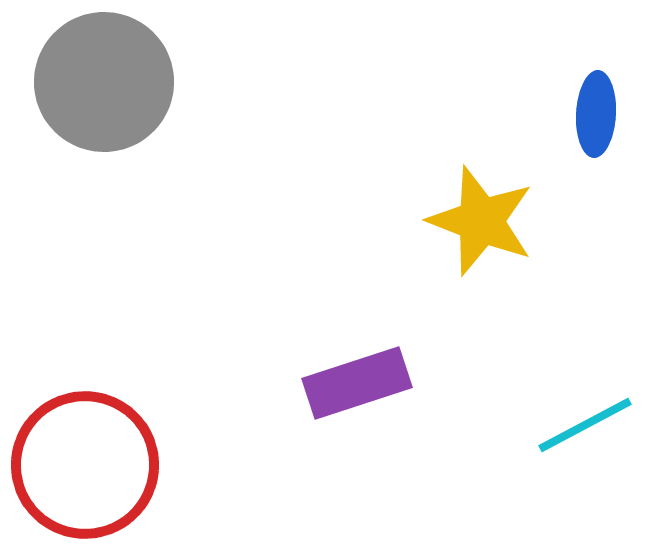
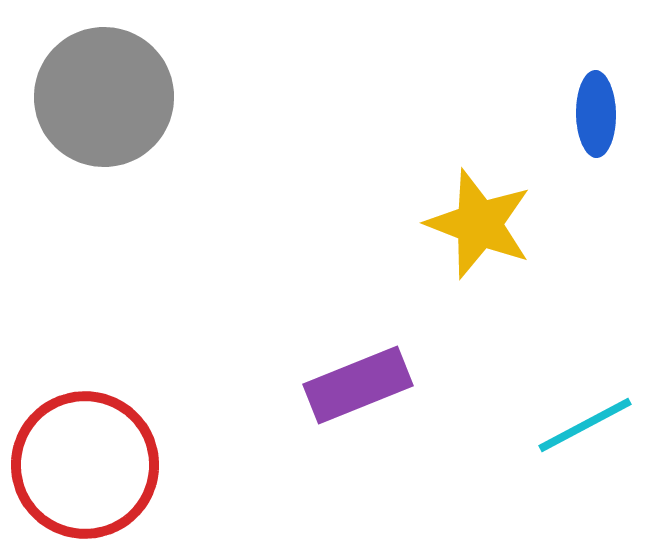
gray circle: moved 15 px down
blue ellipse: rotated 4 degrees counterclockwise
yellow star: moved 2 px left, 3 px down
purple rectangle: moved 1 px right, 2 px down; rotated 4 degrees counterclockwise
